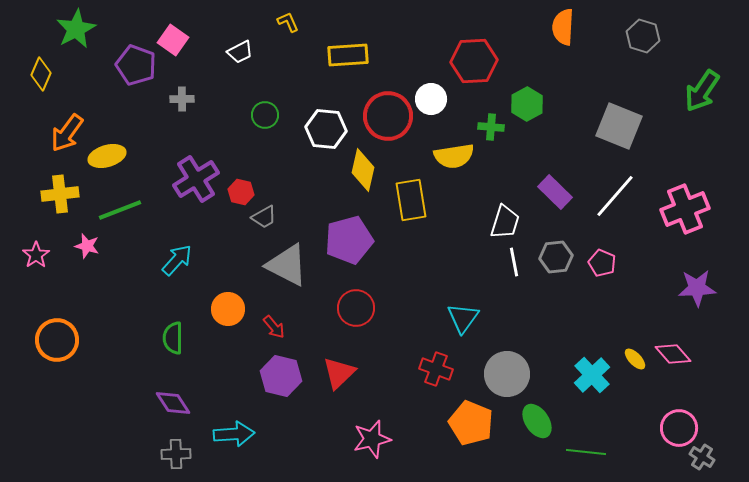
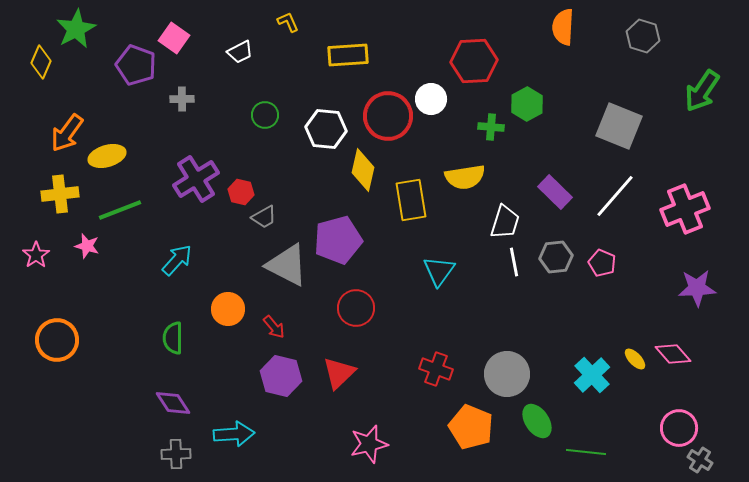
pink square at (173, 40): moved 1 px right, 2 px up
yellow diamond at (41, 74): moved 12 px up
yellow semicircle at (454, 156): moved 11 px right, 21 px down
purple pentagon at (349, 240): moved 11 px left
cyan triangle at (463, 318): moved 24 px left, 47 px up
orange pentagon at (471, 423): moved 4 px down
pink star at (372, 439): moved 3 px left, 5 px down
gray cross at (702, 457): moved 2 px left, 3 px down
